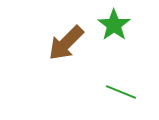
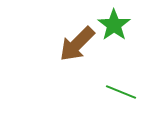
brown arrow: moved 11 px right, 1 px down
